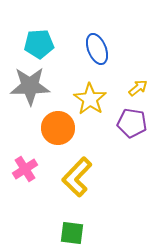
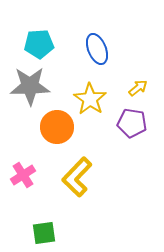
orange circle: moved 1 px left, 1 px up
pink cross: moved 2 px left, 6 px down
green square: moved 28 px left; rotated 15 degrees counterclockwise
